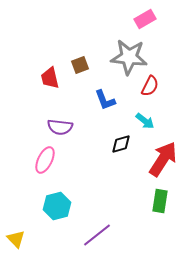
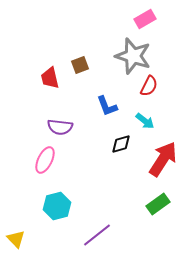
gray star: moved 4 px right, 1 px up; rotated 12 degrees clockwise
red semicircle: moved 1 px left
blue L-shape: moved 2 px right, 6 px down
green rectangle: moved 2 px left, 3 px down; rotated 45 degrees clockwise
